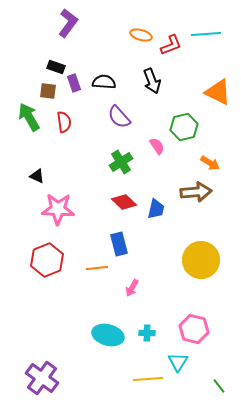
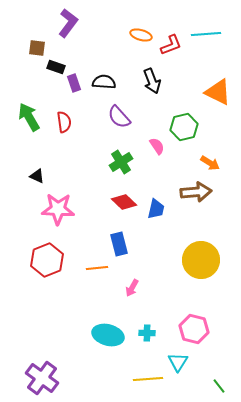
brown square: moved 11 px left, 43 px up
